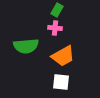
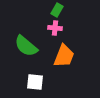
green semicircle: rotated 45 degrees clockwise
orange trapezoid: moved 1 px right; rotated 40 degrees counterclockwise
white square: moved 26 px left
